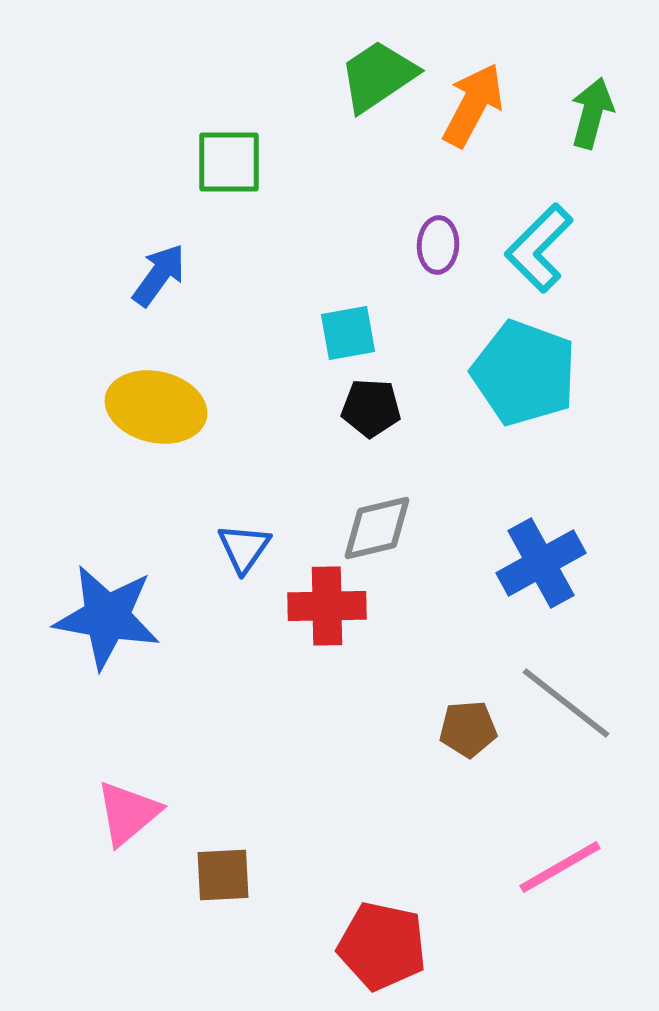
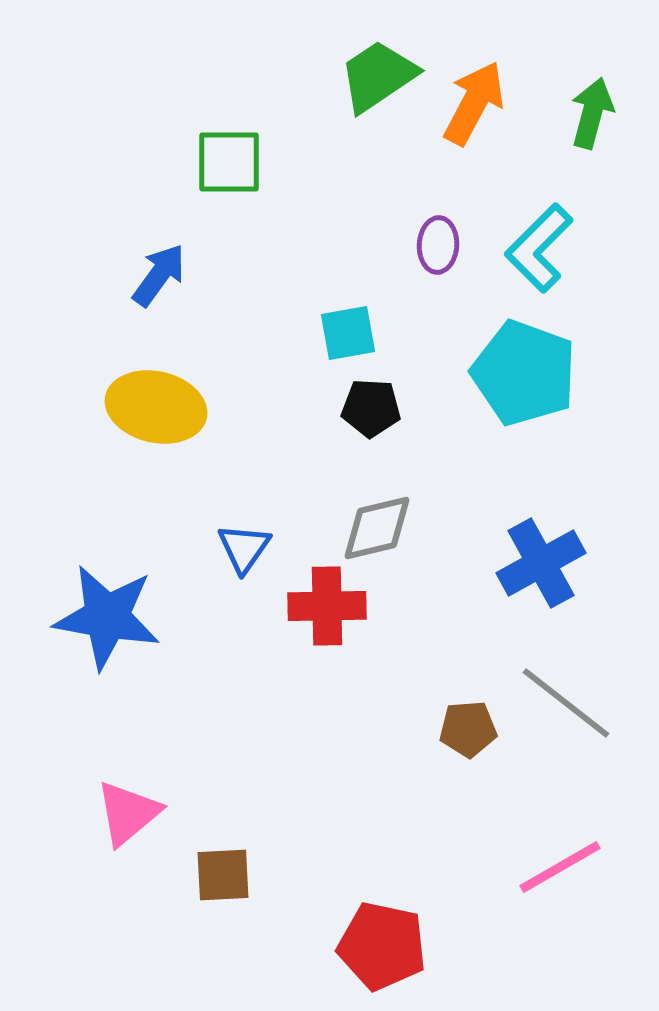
orange arrow: moved 1 px right, 2 px up
